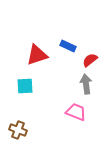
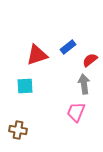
blue rectangle: moved 1 px down; rotated 63 degrees counterclockwise
gray arrow: moved 2 px left
pink trapezoid: rotated 90 degrees counterclockwise
brown cross: rotated 12 degrees counterclockwise
